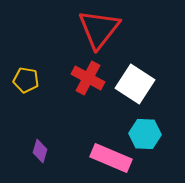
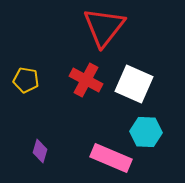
red triangle: moved 5 px right, 2 px up
red cross: moved 2 px left, 2 px down
white square: moved 1 px left; rotated 9 degrees counterclockwise
cyan hexagon: moved 1 px right, 2 px up
